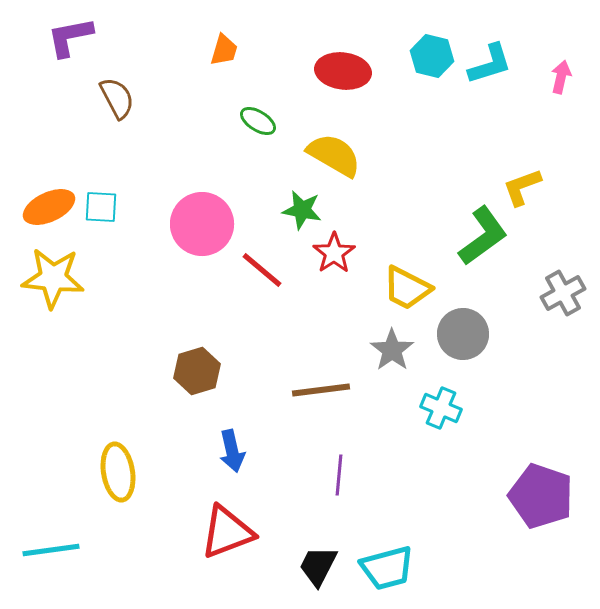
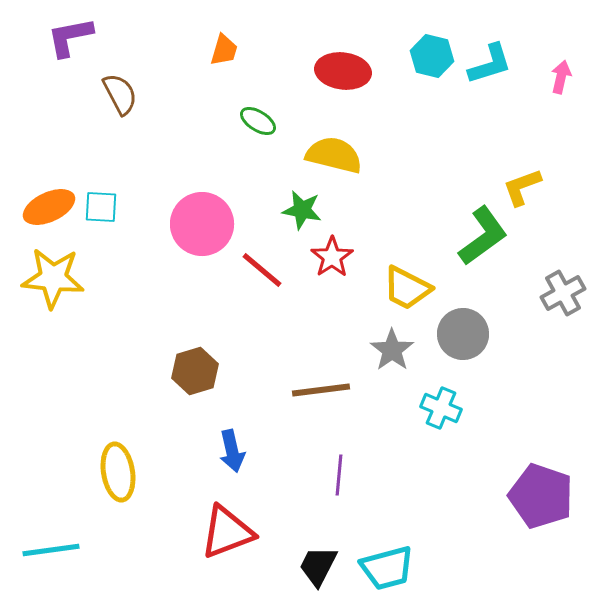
brown semicircle: moved 3 px right, 4 px up
yellow semicircle: rotated 16 degrees counterclockwise
red star: moved 2 px left, 4 px down
brown hexagon: moved 2 px left
